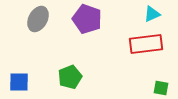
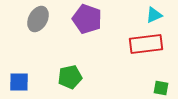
cyan triangle: moved 2 px right, 1 px down
green pentagon: rotated 10 degrees clockwise
